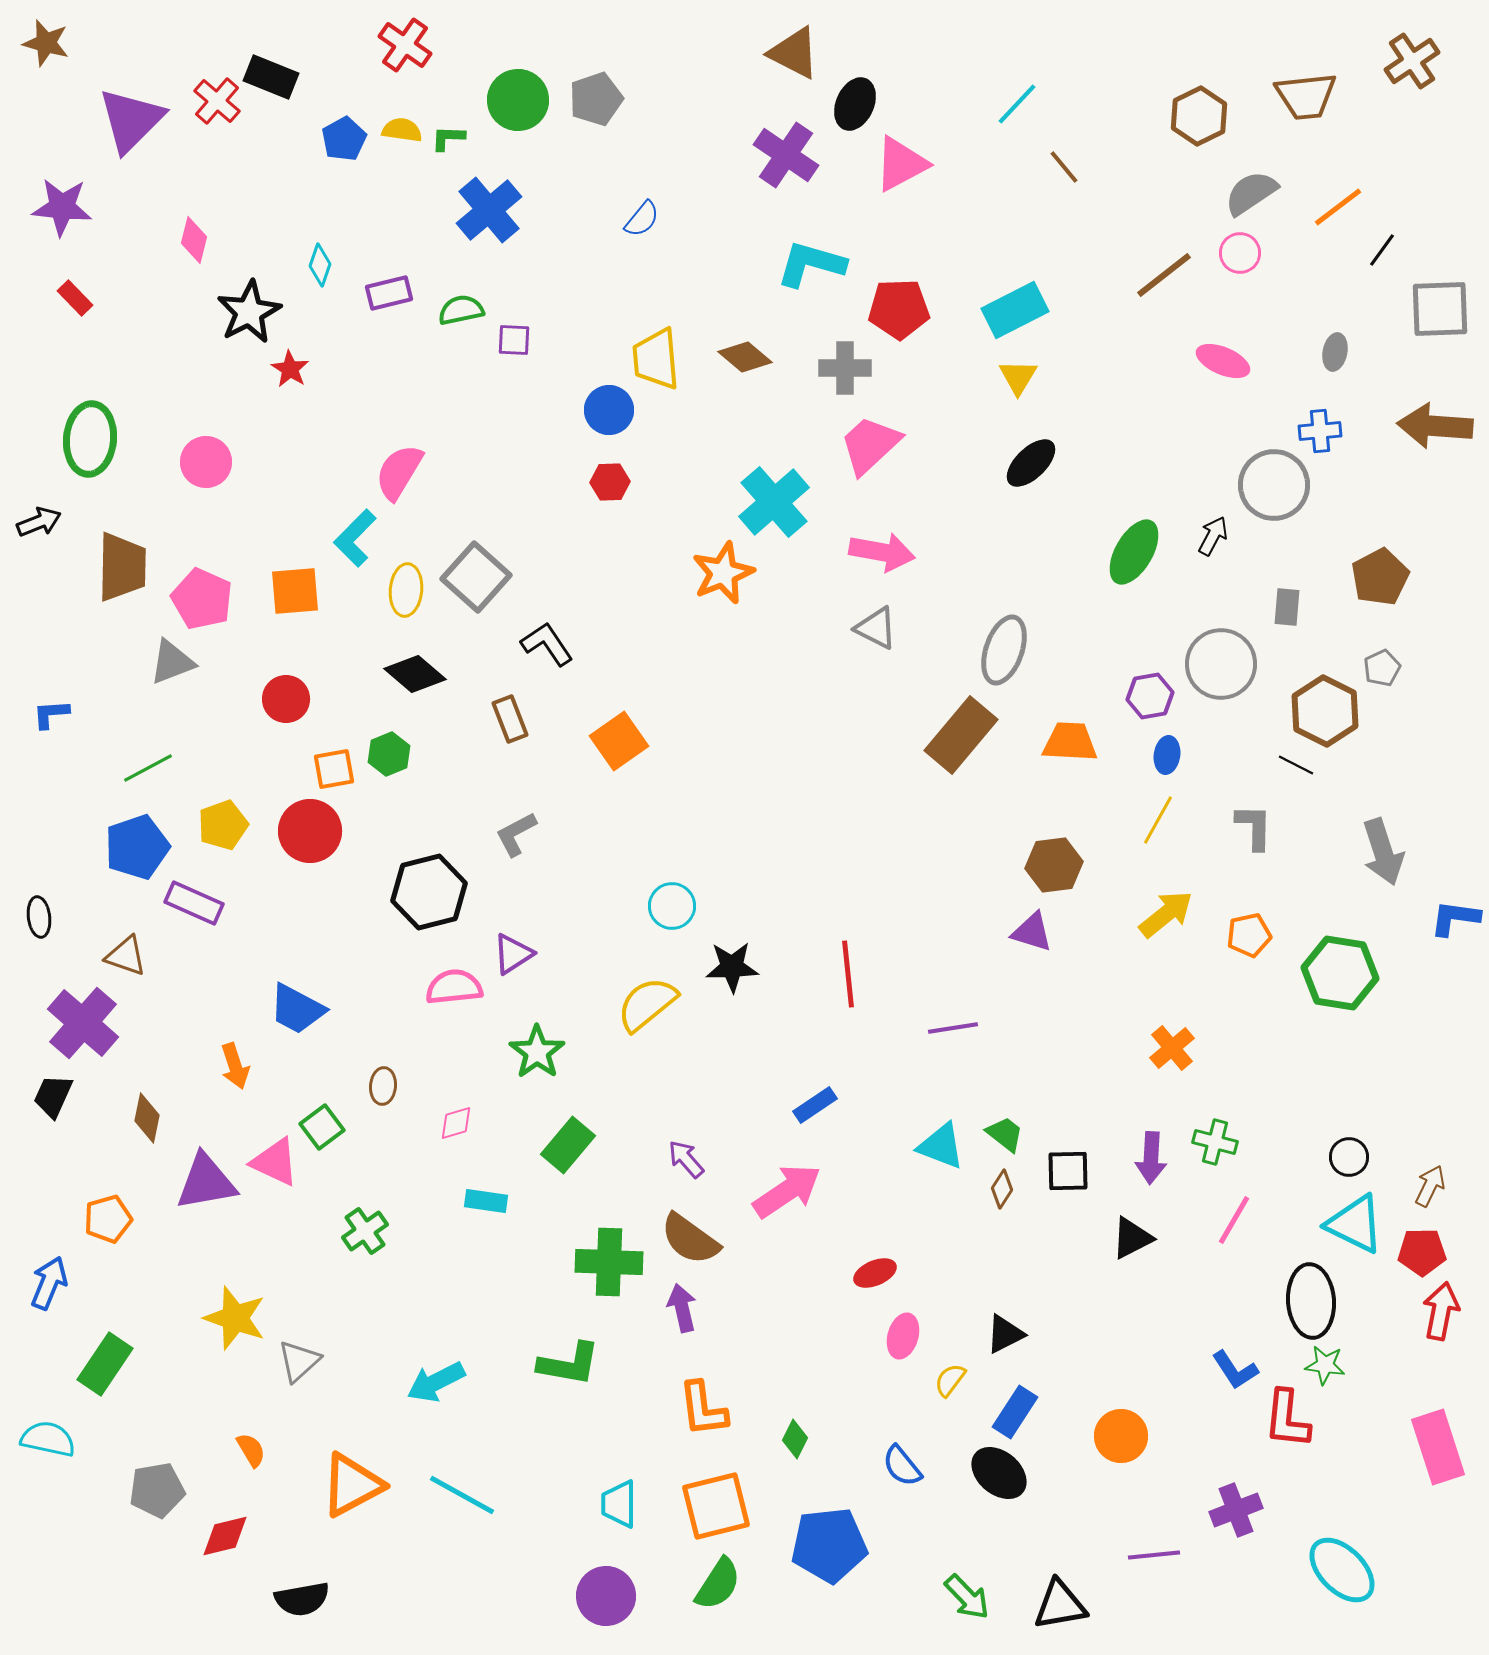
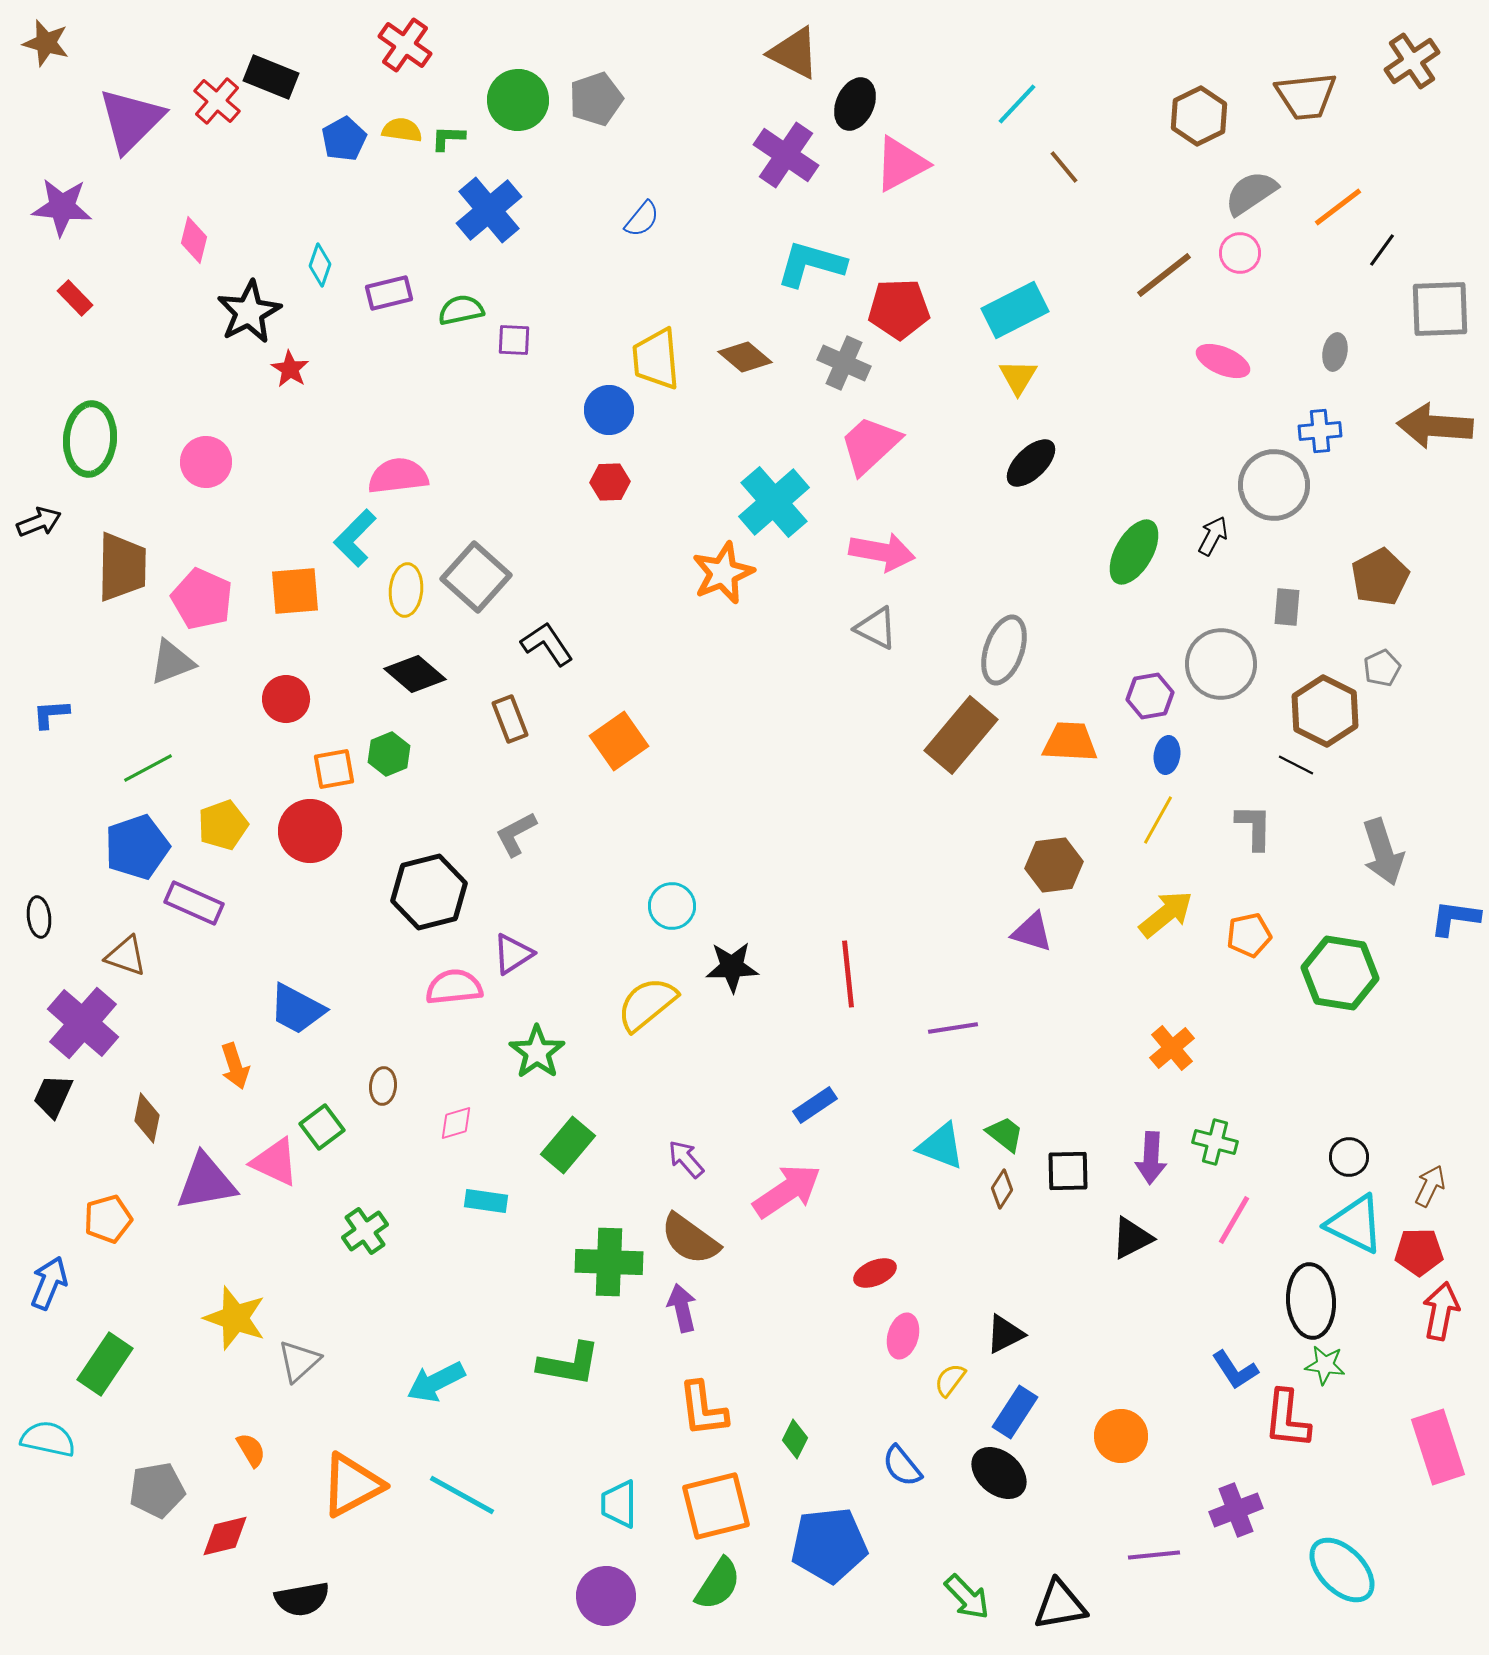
gray cross at (845, 368): moved 1 px left, 5 px up; rotated 24 degrees clockwise
pink semicircle at (399, 472): moved 1 px left, 4 px down; rotated 52 degrees clockwise
red pentagon at (1422, 1252): moved 3 px left
